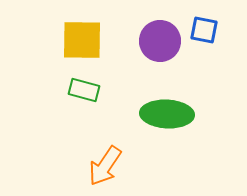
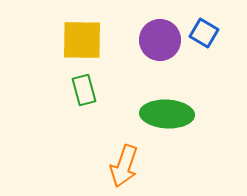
blue square: moved 3 px down; rotated 20 degrees clockwise
purple circle: moved 1 px up
green rectangle: rotated 60 degrees clockwise
orange arrow: moved 19 px right; rotated 15 degrees counterclockwise
